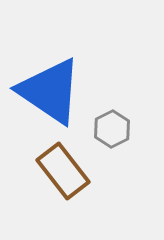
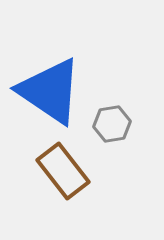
gray hexagon: moved 5 px up; rotated 18 degrees clockwise
